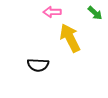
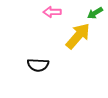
green arrow: rotated 105 degrees clockwise
yellow arrow: moved 8 px right, 2 px up; rotated 68 degrees clockwise
